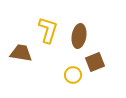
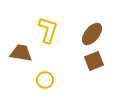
brown ellipse: moved 13 px right, 2 px up; rotated 30 degrees clockwise
brown square: moved 1 px left, 1 px up
yellow circle: moved 28 px left, 5 px down
